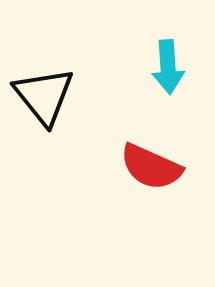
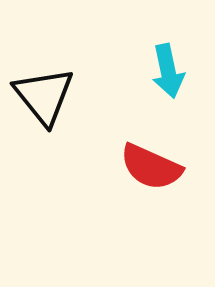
cyan arrow: moved 4 px down; rotated 8 degrees counterclockwise
